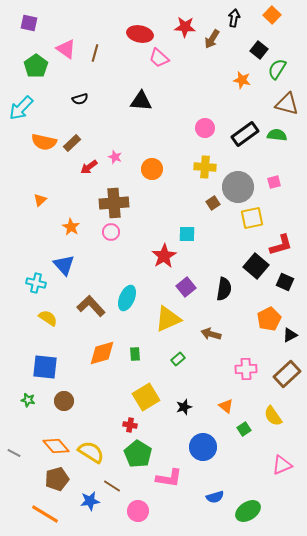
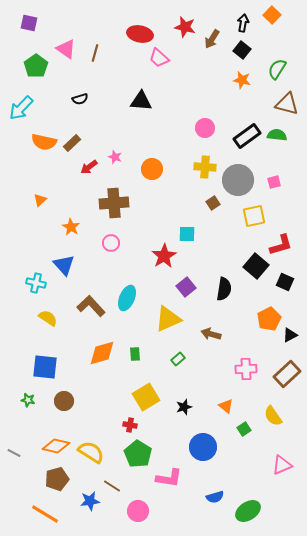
black arrow at (234, 18): moved 9 px right, 5 px down
red star at (185, 27): rotated 10 degrees clockwise
black square at (259, 50): moved 17 px left
black rectangle at (245, 134): moved 2 px right, 2 px down
gray circle at (238, 187): moved 7 px up
yellow square at (252, 218): moved 2 px right, 2 px up
pink circle at (111, 232): moved 11 px down
orange diamond at (56, 446): rotated 36 degrees counterclockwise
